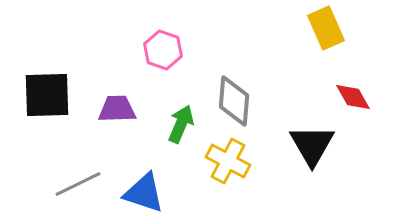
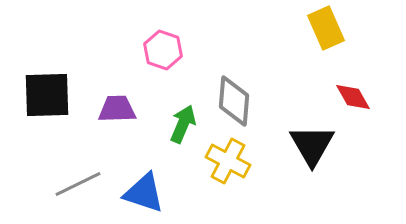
green arrow: moved 2 px right
